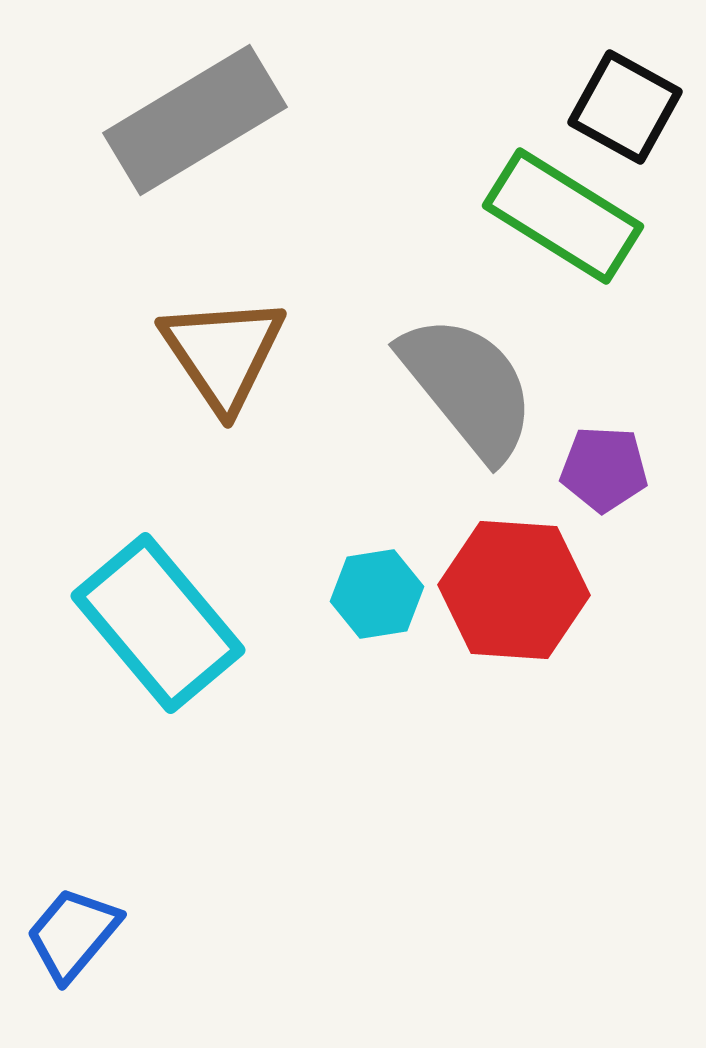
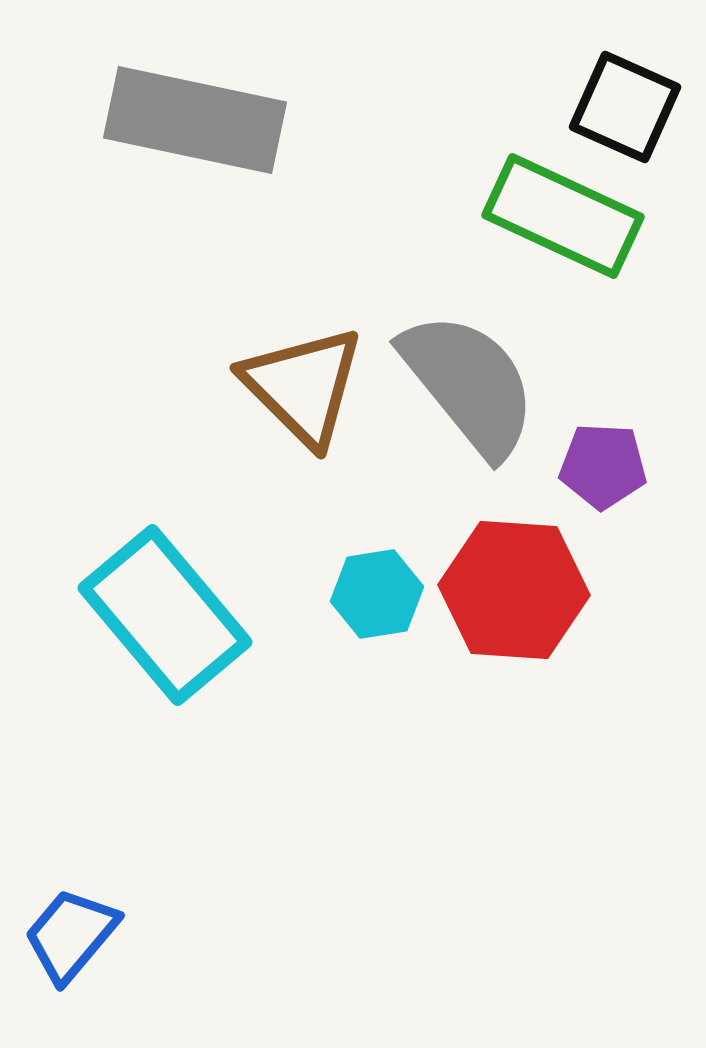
black square: rotated 5 degrees counterclockwise
gray rectangle: rotated 43 degrees clockwise
green rectangle: rotated 7 degrees counterclockwise
brown triangle: moved 80 px right, 33 px down; rotated 11 degrees counterclockwise
gray semicircle: moved 1 px right, 3 px up
purple pentagon: moved 1 px left, 3 px up
cyan rectangle: moved 7 px right, 8 px up
blue trapezoid: moved 2 px left, 1 px down
